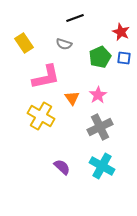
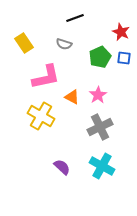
orange triangle: moved 1 px up; rotated 28 degrees counterclockwise
